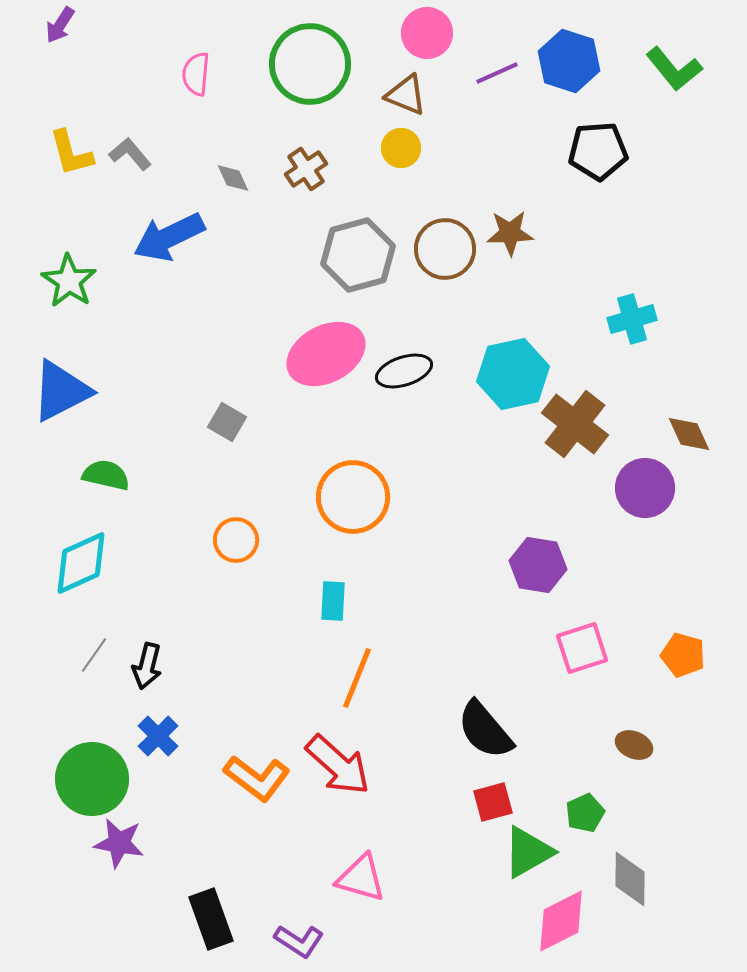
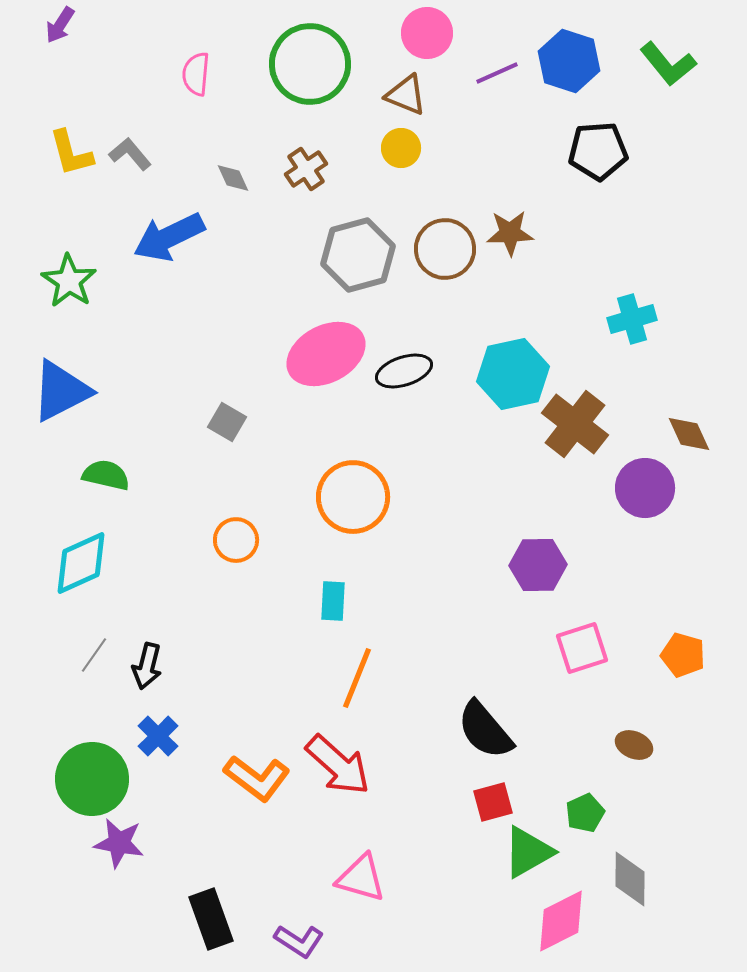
green L-shape at (674, 69): moved 6 px left, 5 px up
purple hexagon at (538, 565): rotated 10 degrees counterclockwise
